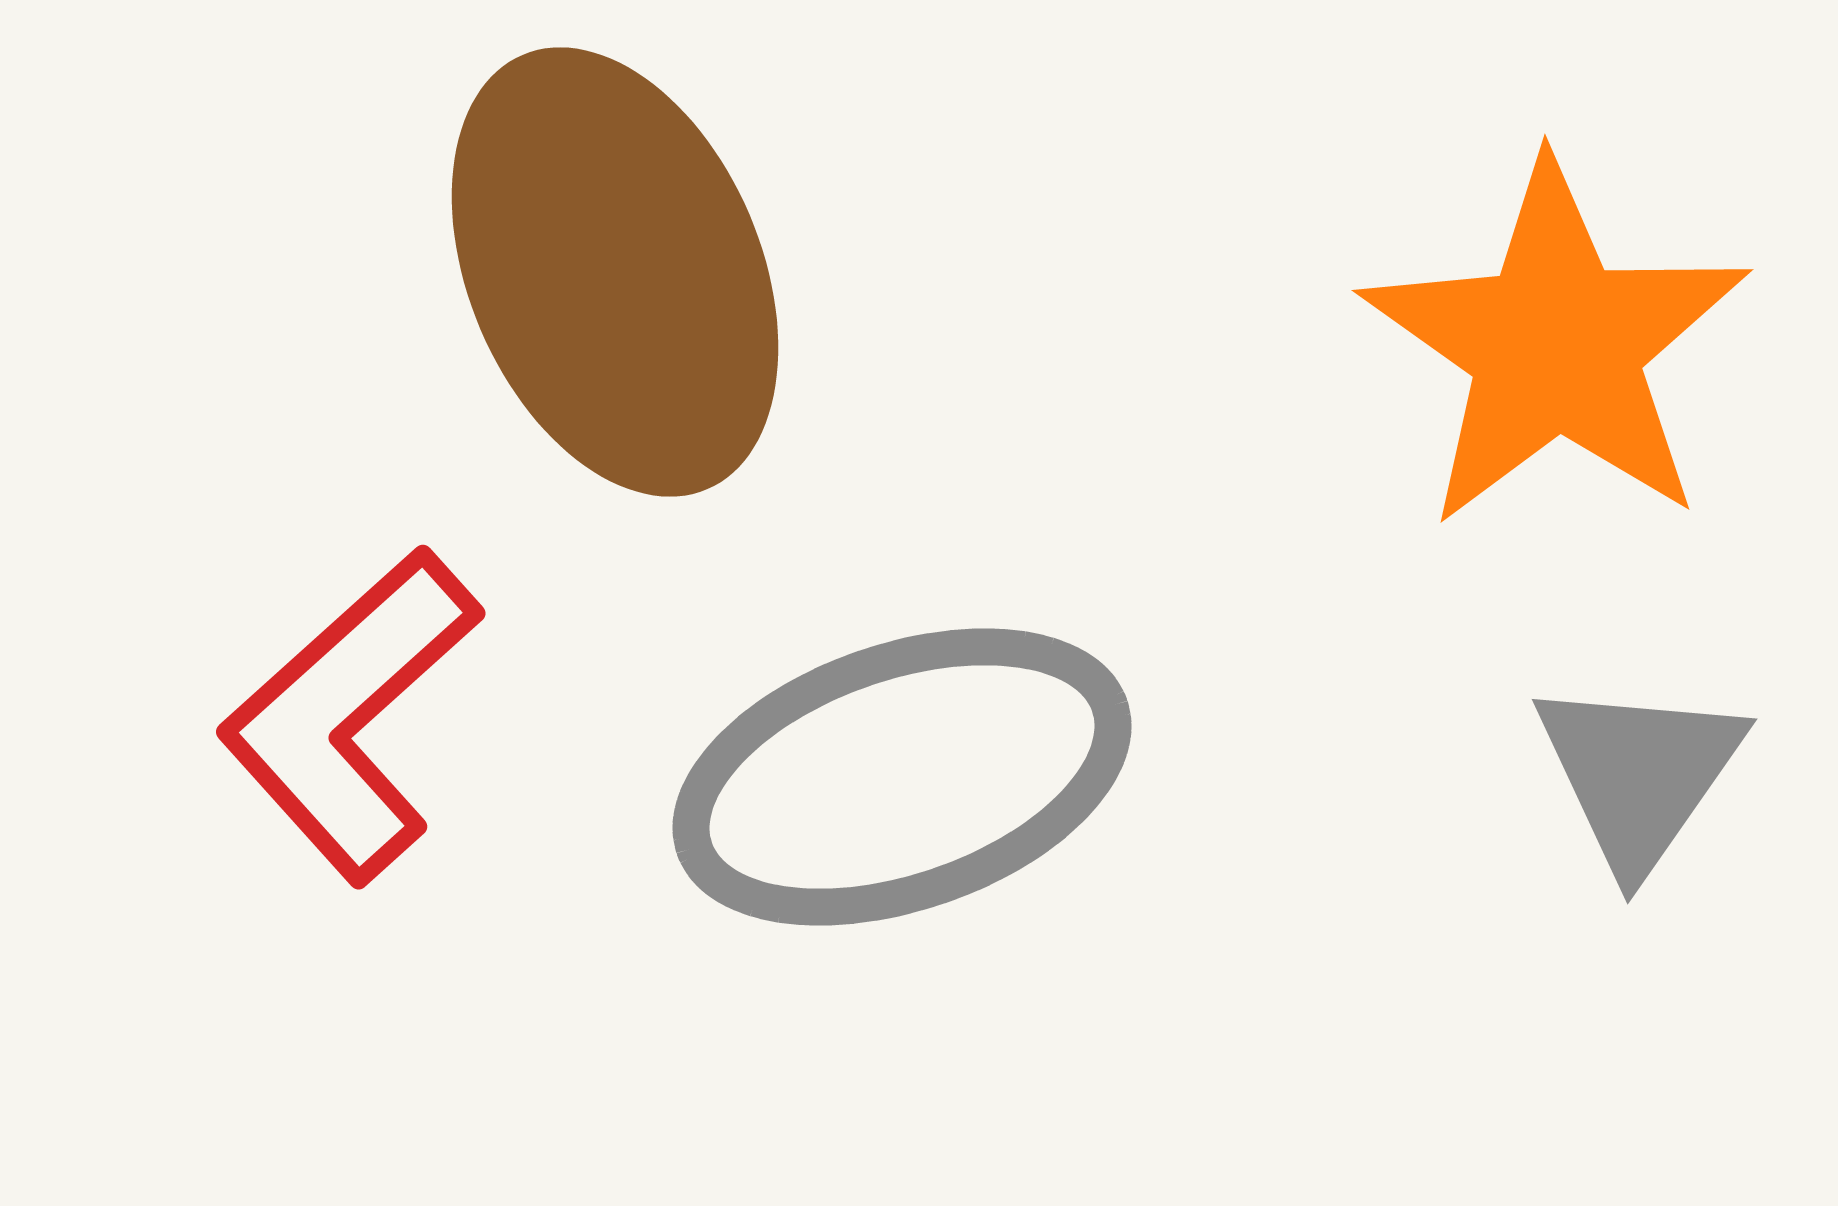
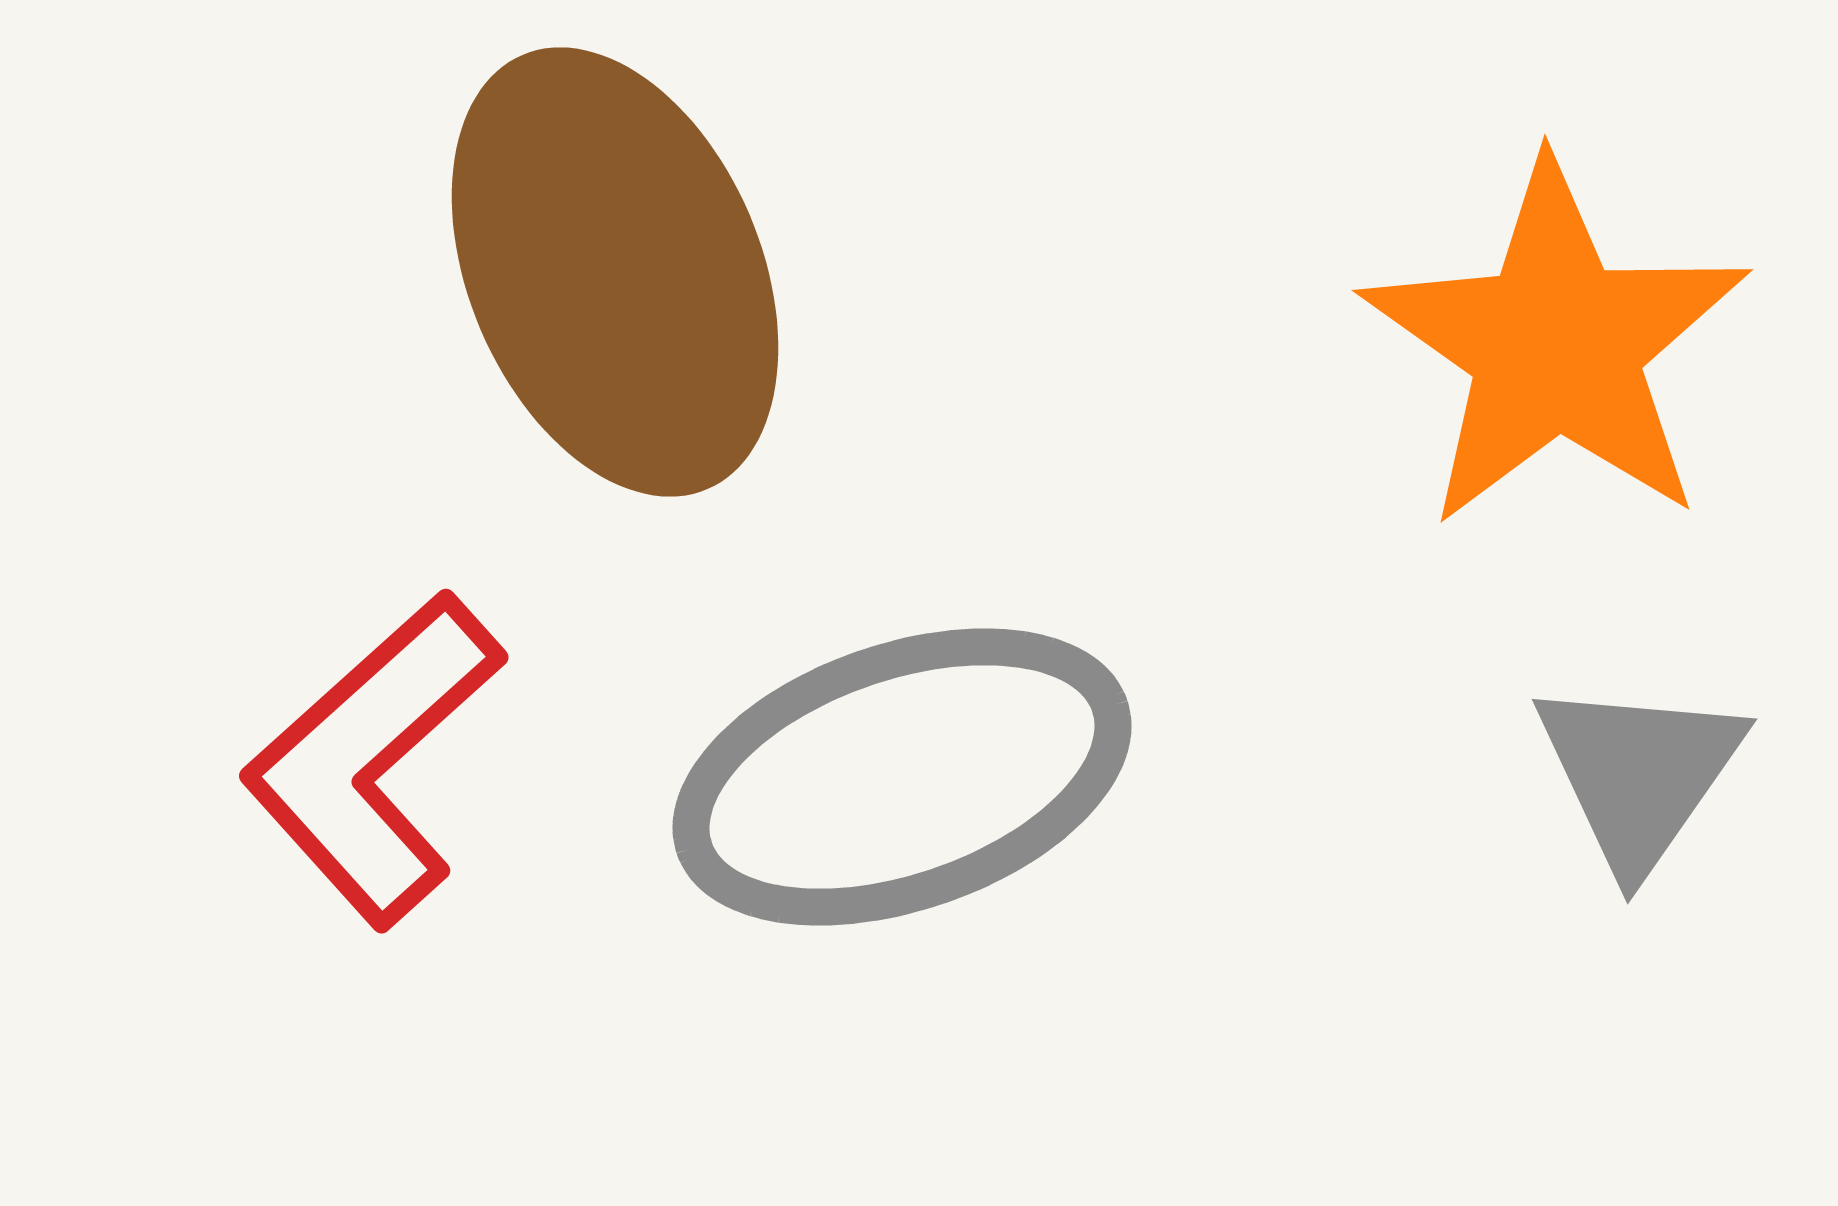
red L-shape: moved 23 px right, 44 px down
